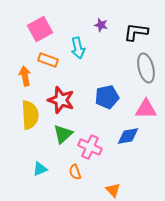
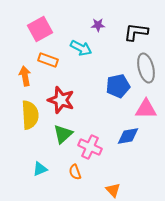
purple star: moved 3 px left; rotated 16 degrees counterclockwise
cyan arrow: moved 3 px right; rotated 50 degrees counterclockwise
blue pentagon: moved 11 px right, 11 px up
